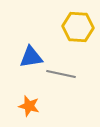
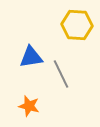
yellow hexagon: moved 1 px left, 2 px up
gray line: rotated 52 degrees clockwise
